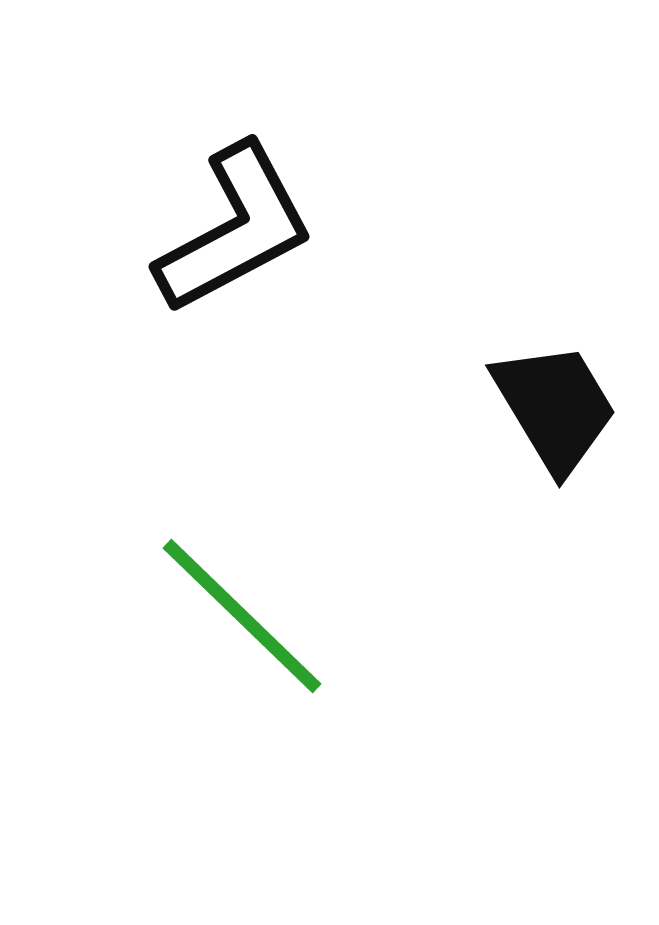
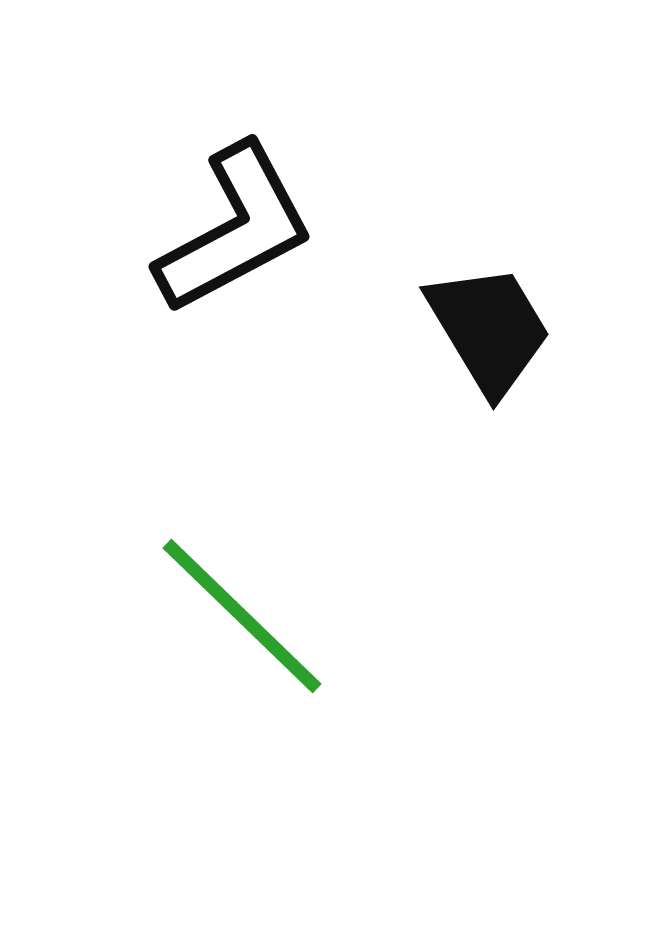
black trapezoid: moved 66 px left, 78 px up
